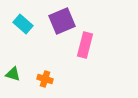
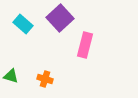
purple square: moved 2 px left, 3 px up; rotated 20 degrees counterclockwise
green triangle: moved 2 px left, 2 px down
